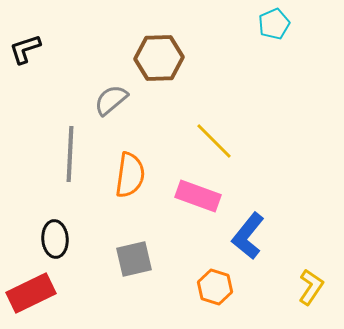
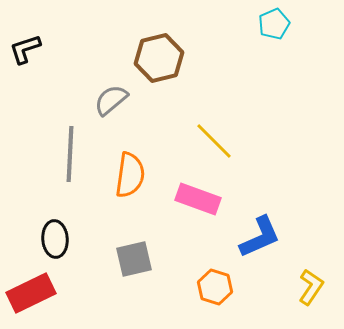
brown hexagon: rotated 12 degrees counterclockwise
pink rectangle: moved 3 px down
blue L-shape: moved 12 px right, 1 px down; rotated 153 degrees counterclockwise
